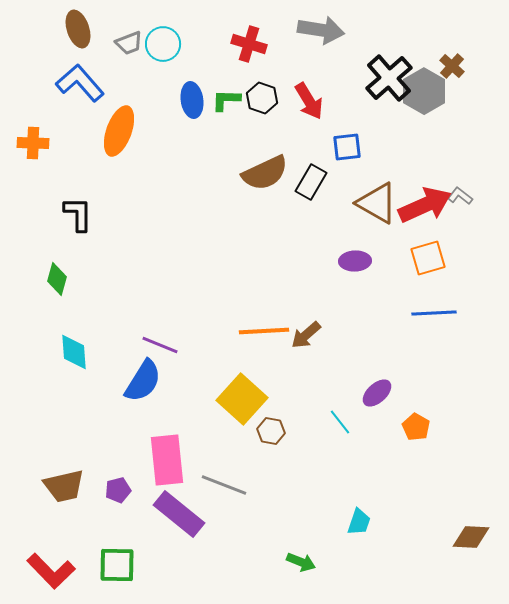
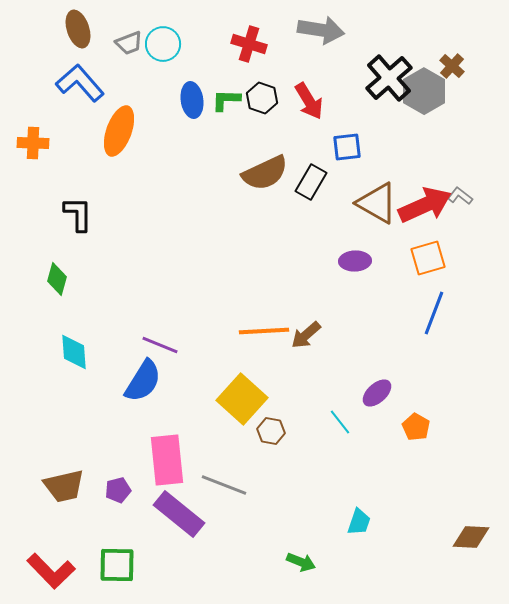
blue line at (434, 313): rotated 66 degrees counterclockwise
